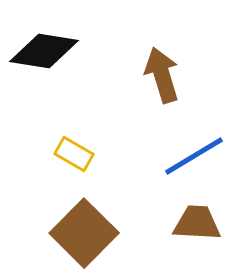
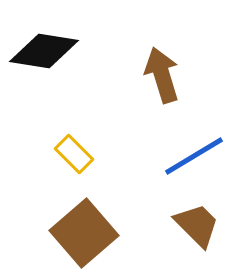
yellow rectangle: rotated 15 degrees clockwise
brown trapezoid: moved 2 px down; rotated 42 degrees clockwise
brown square: rotated 4 degrees clockwise
